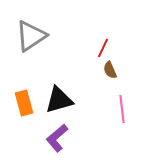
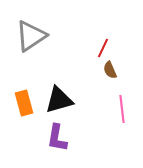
purple L-shape: rotated 40 degrees counterclockwise
